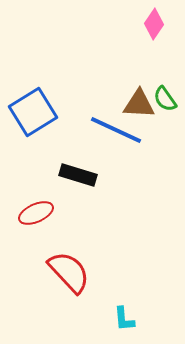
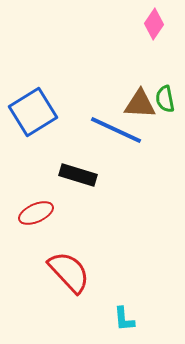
green semicircle: rotated 24 degrees clockwise
brown triangle: moved 1 px right
